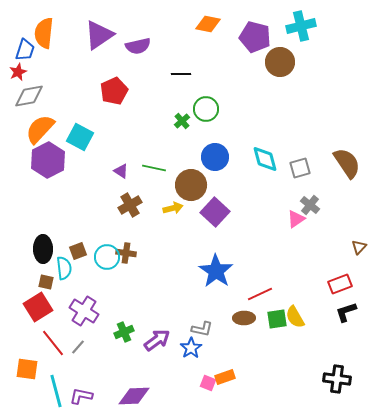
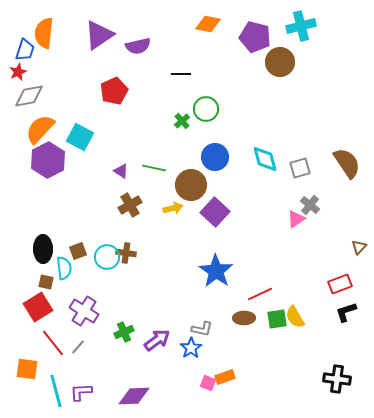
purple L-shape at (81, 396): moved 4 px up; rotated 15 degrees counterclockwise
